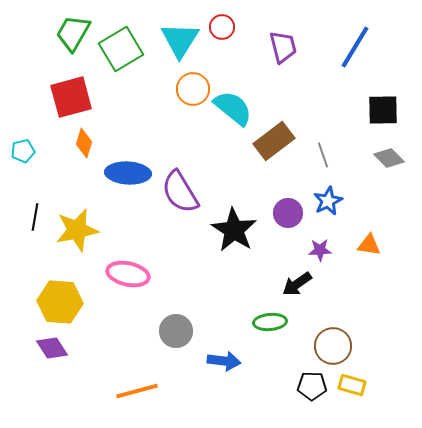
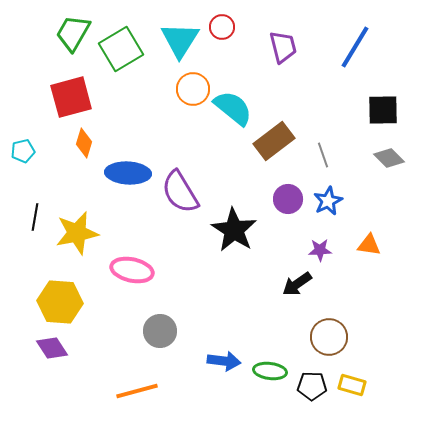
purple circle: moved 14 px up
yellow star: moved 3 px down
pink ellipse: moved 4 px right, 4 px up
green ellipse: moved 49 px down; rotated 12 degrees clockwise
gray circle: moved 16 px left
brown circle: moved 4 px left, 9 px up
